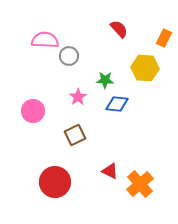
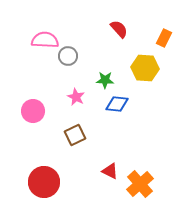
gray circle: moved 1 px left
pink star: moved 2 px left; rotated 12 degrees counterclockwise
red circle: moved 11 px left
